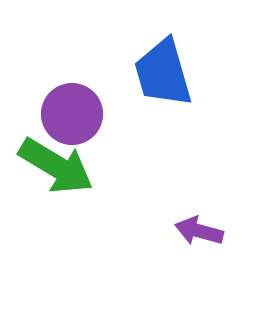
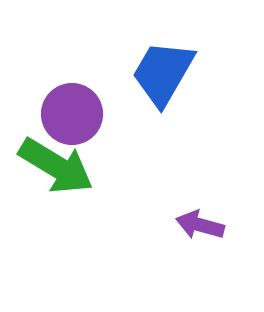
blue trapezoid: rotated 46 degrees clockwise
purple arrow: moved 1 px right, 6 px up
